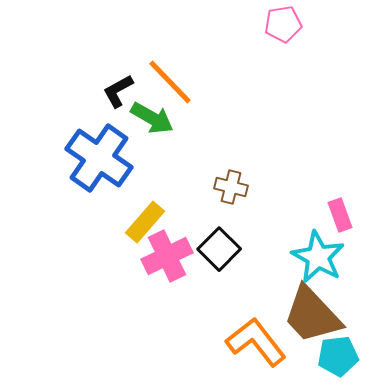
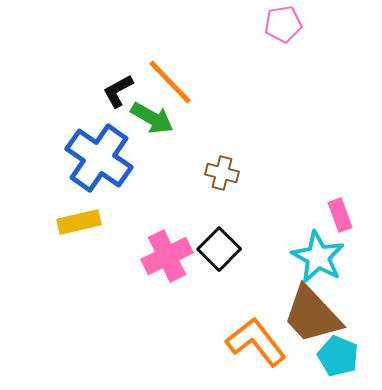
brown cross: moved 9 px left, 14 px up
yellow rectangle: moved 66 px left; rotated 36 degrees clockwise
cyan pentagon: rotated 30 degrees clockwise
